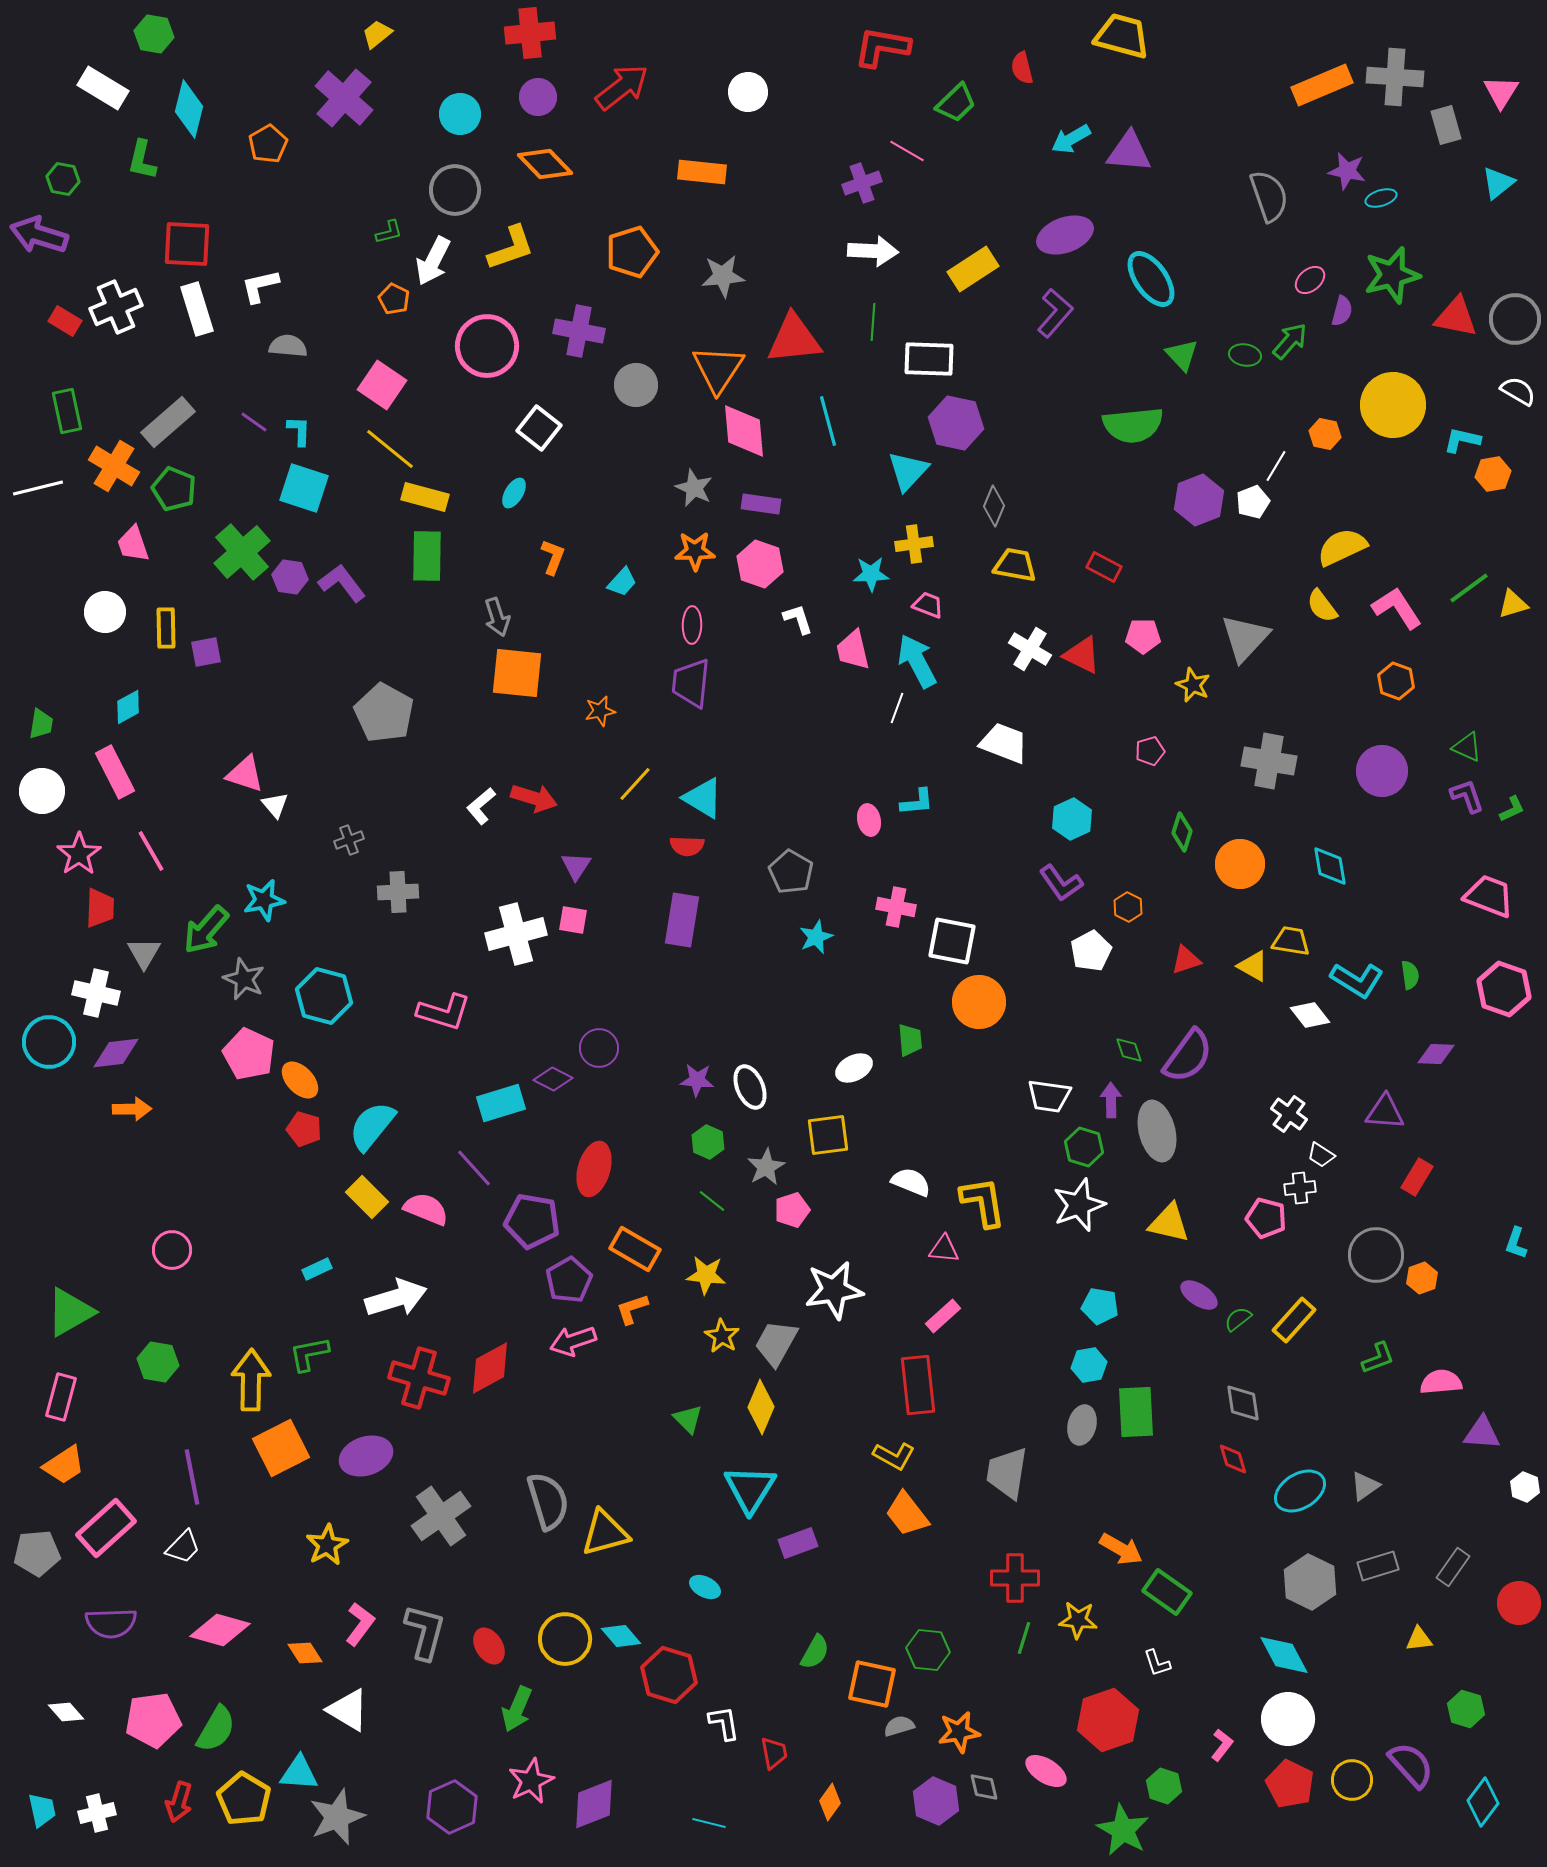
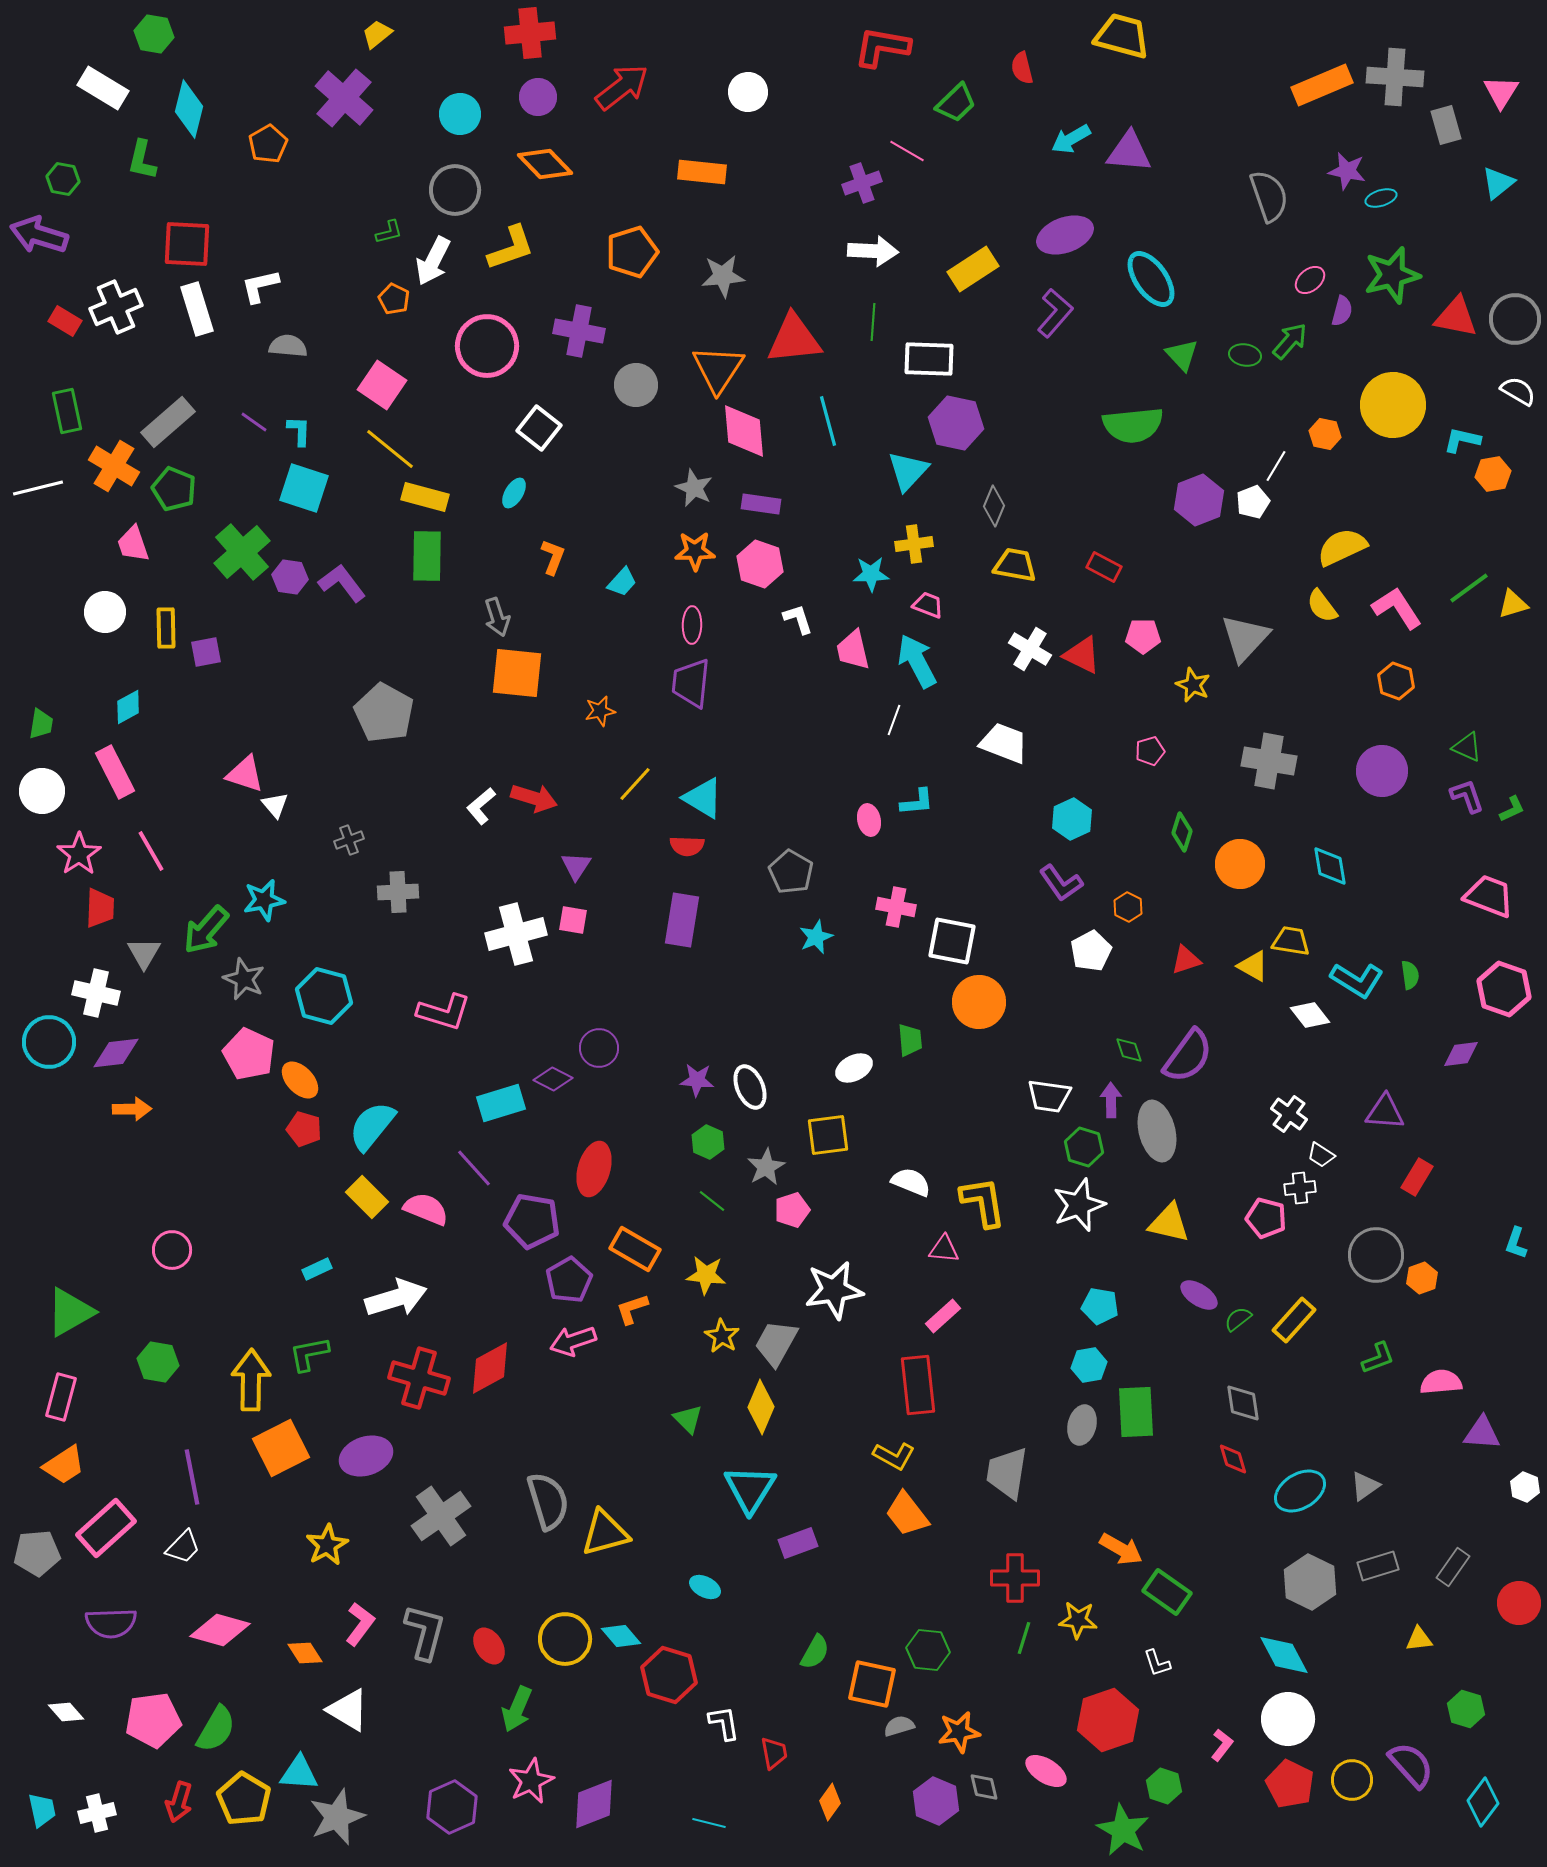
white line at (897, 708): moved 3 px left, 12 px down
purple diamond at (1436, 1054): moved 25 px right; rotated 9 degrees counterclockwise
